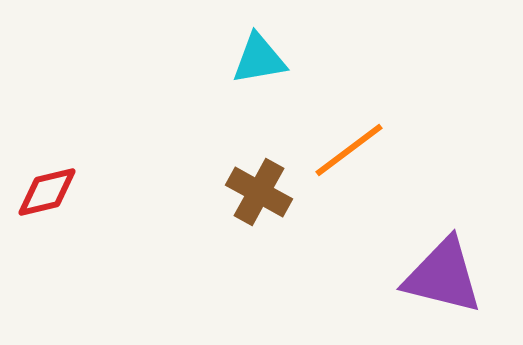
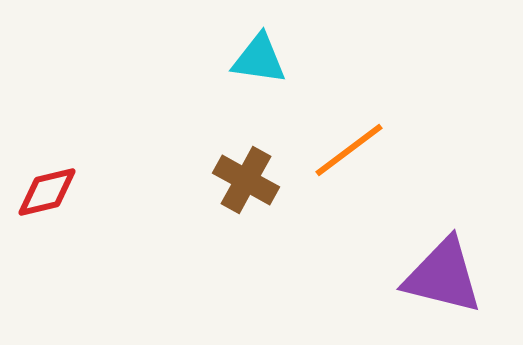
cyan triangle: rotated 18 degrees clockwise
brown cross: moved 13 px left, 12 px up
